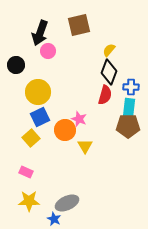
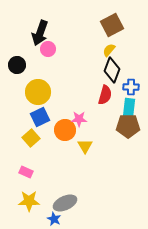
brown square: moved 33 px right; rotated 15 degrees counterclockwise
pink circle: moved 2 px up
black circle: moved 1 px right
black diamond: moved 3 px right, 2 px up
pink star: rotated 21 degrees counterclockwise
gray ellipse: moved 2 px left
